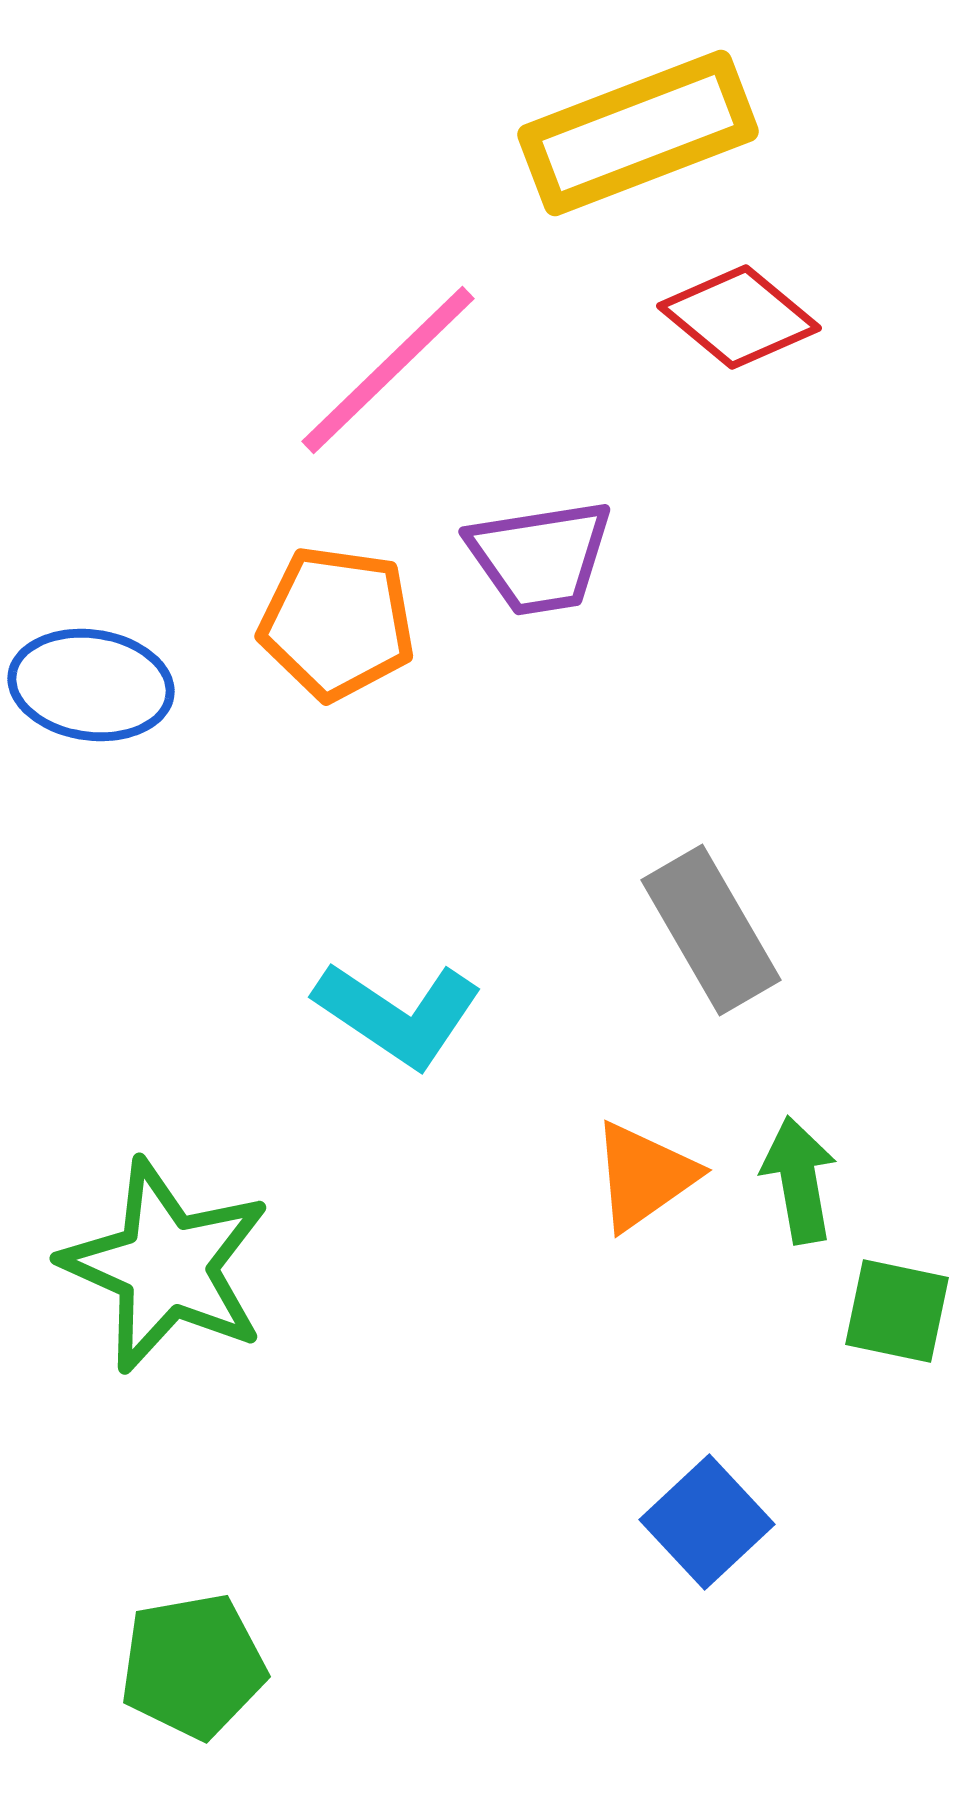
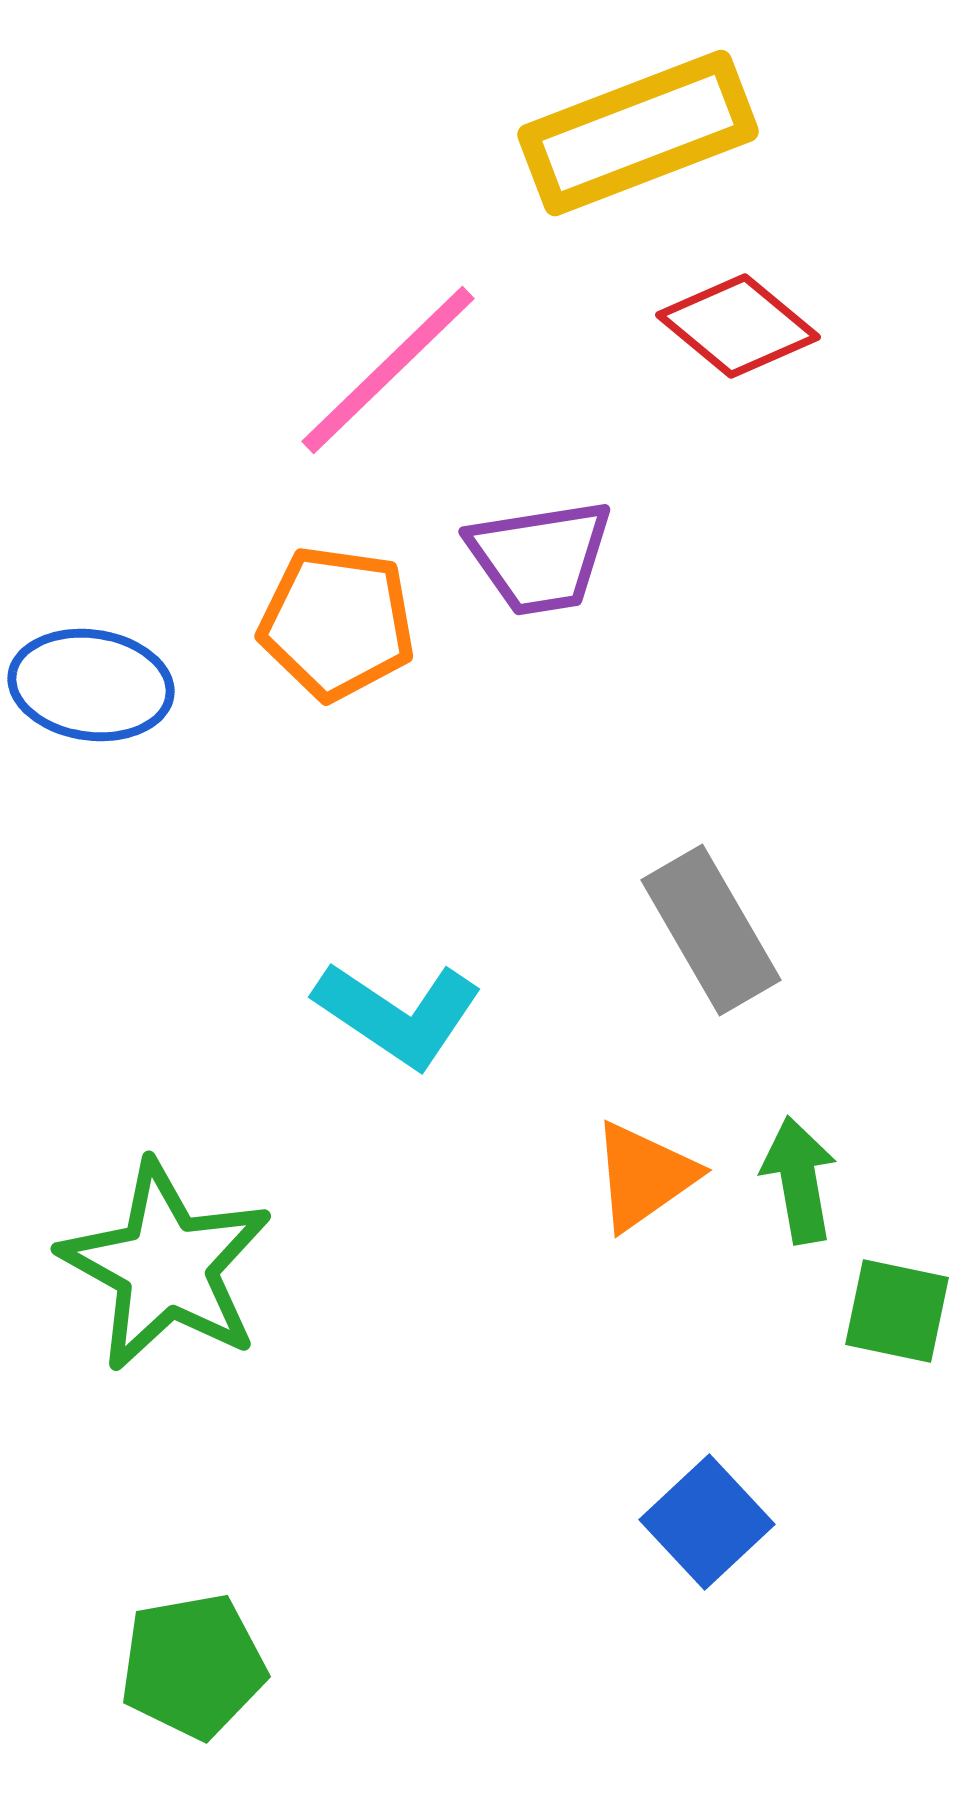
red diamond: moved 1 px left, 9 px down
green star: rotated 5 degrees clockwise
